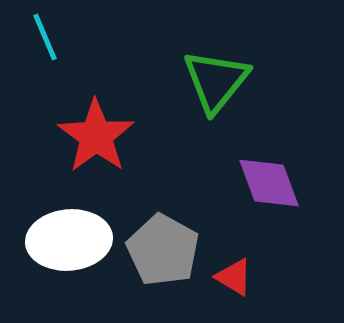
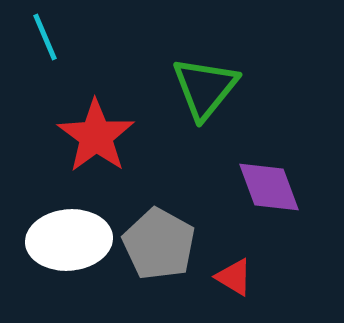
green triangle: moved 11 px left, 7 px down
purple diamond: moved 4 px down
gray pentagon: moved 4 px left, 6 px up
